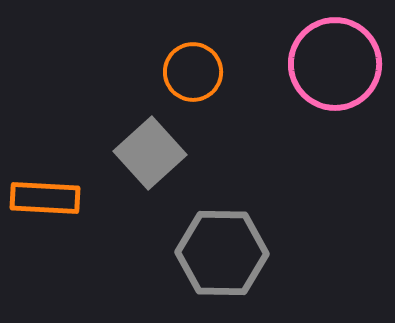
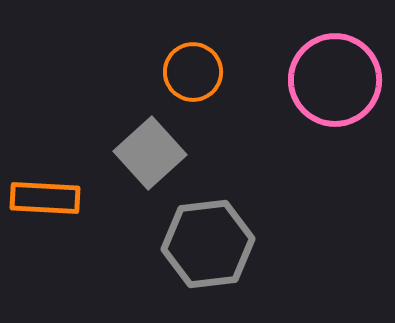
pink circle: moved 16 px down
gray hexagon: moved 14 px left, 9 px up; rotated 8 degrees counterclockwise
